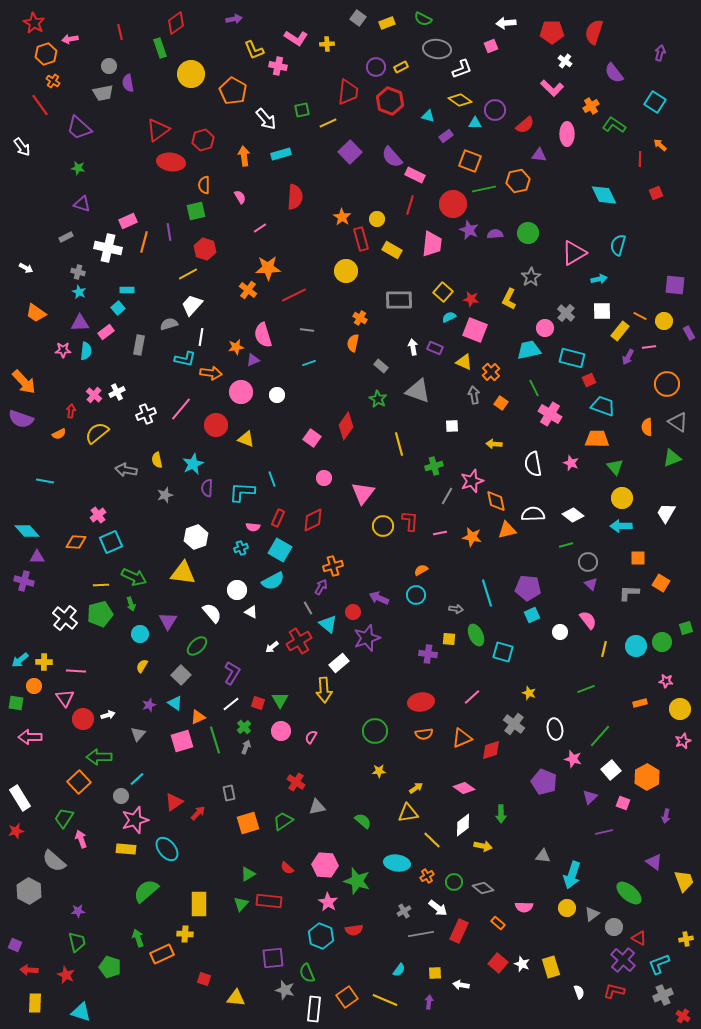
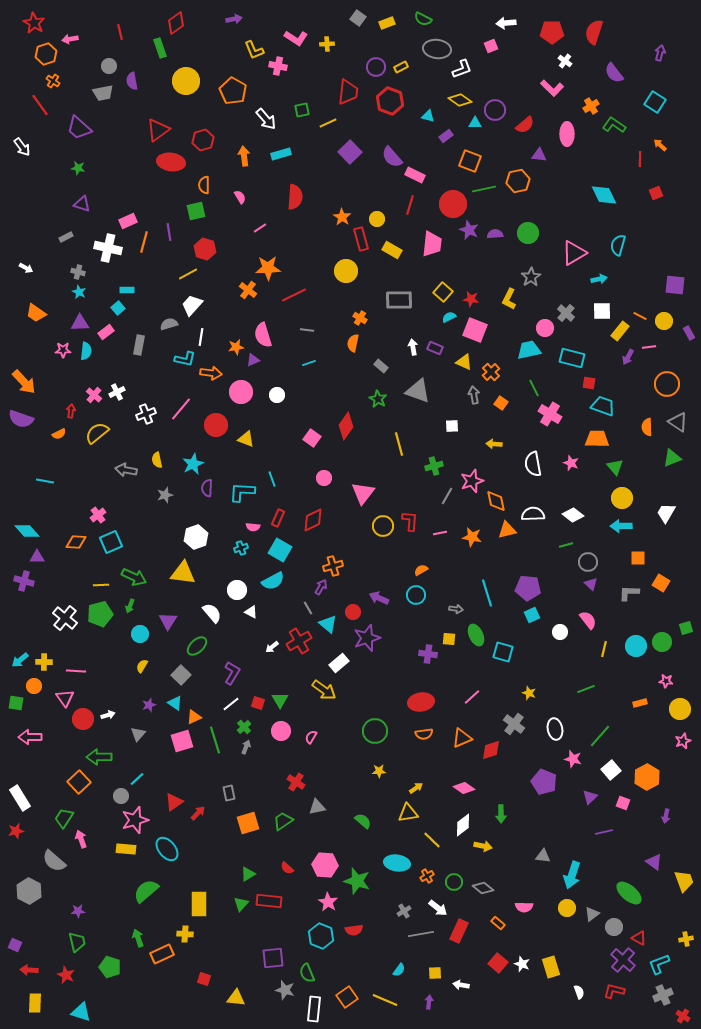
yellow circle at (191, 74): moved 5 px left, 7 px down
purple semicircle at (128, 83): moved 4 px right, 2 px up
red square at (589, 380): moved 3 px down; rotated 32 degrees clockwise
green arrow at (131, 604): moved 1 px left, 2 px down; rotated 40 degrees clockwise
yellow arrow at (324, 690): rotated 50 degrees counterclockwise
orange triangle at (198, 717): moved 4 px left
